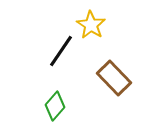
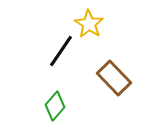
yellow star: moved 2 px left, 1 px up
